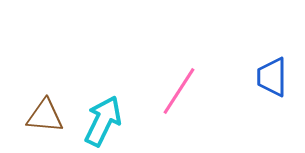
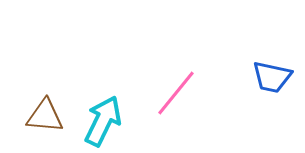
blue trapezoid: rotated 78 degrees counterclockwise
pink line: moved 3 px left, 2 px down; rotated 6 degrees clockwise
